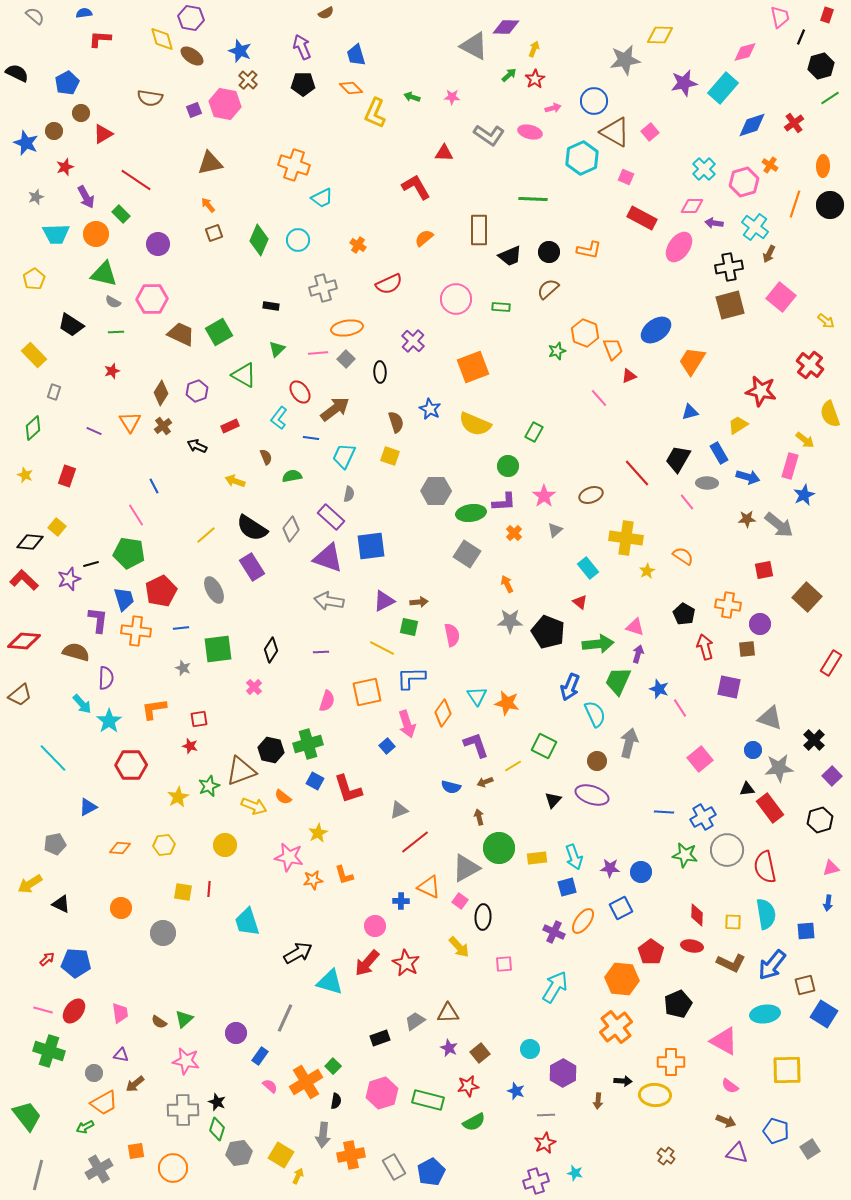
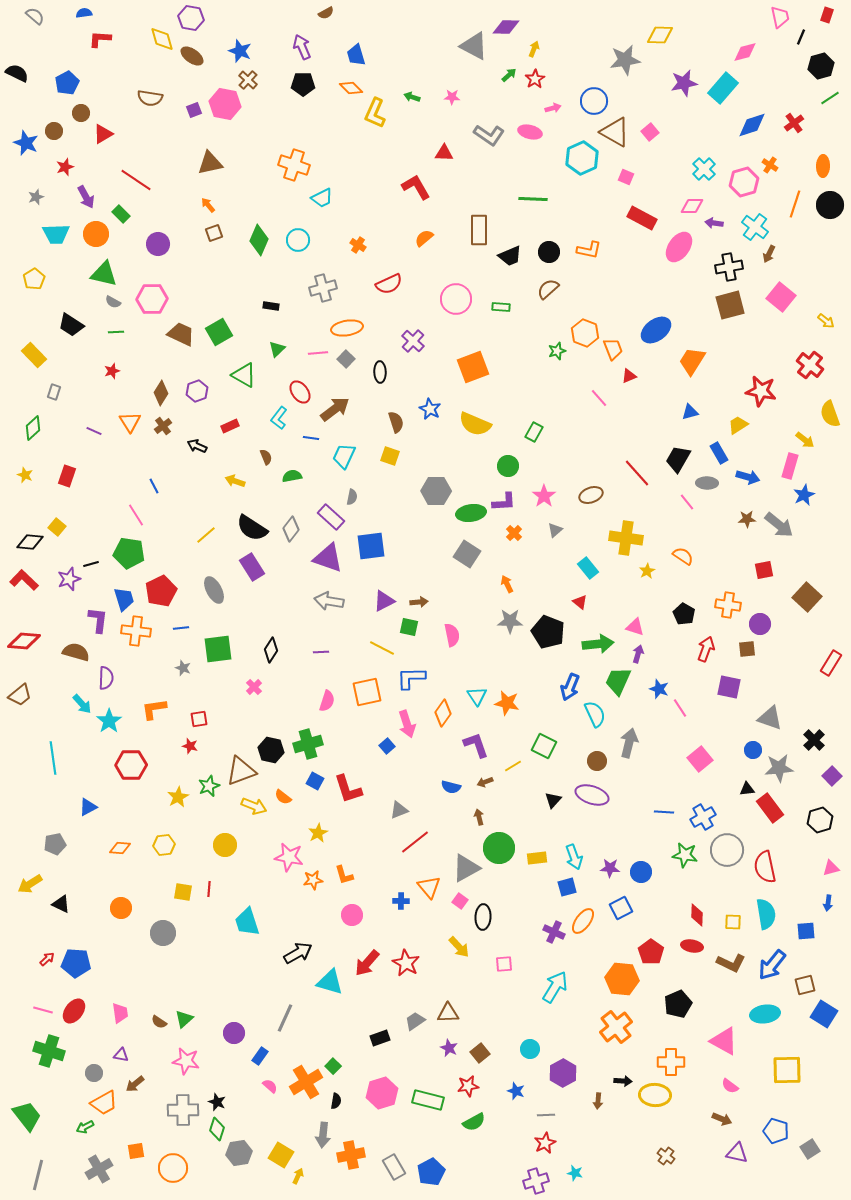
gray semicircle at (349, 494): moved 3 px right, 3 px down
red arrow at (705, 647): moved 1 px right, 2 px down; rotated 35 degrees clockwise
cyan line at (53, 758): rotated 36 degrees clockwise
orange triangle at (429, 887): rotated 25 degrees clockwise
pink circle at (375, 926): moved 23 px left, 11 px up
purple circle at (236, 1033): moved 2 px left
brown arrow at (726, 1121): moved 4 px left, 2 px up
